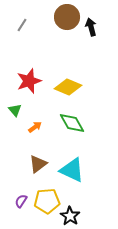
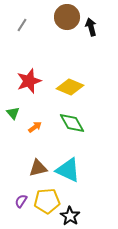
yellow diamond: moved 2 px right
green triangle: moved 2 px left, 3 px down
brown triangle: moved 4 px down; rotated 24 degrees clockwise
cyan triangle: moved 4 px left
